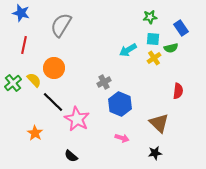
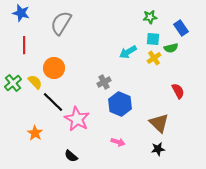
gray semicircle: moved 2 px up
red line: rotated 12 degrees counterclockwise
cyan arrow: moved 2 px down
yellow semicircle: moved 1 px right, 2 px down
red semicircle: rotated 35 degrees counterclockwise
pink arrow: moved 4 px left, 4 px down
black star: moved 3 px right, 4 px up
